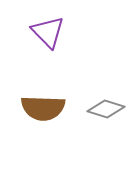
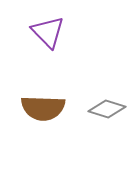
gray diamond: moved 1 px right
